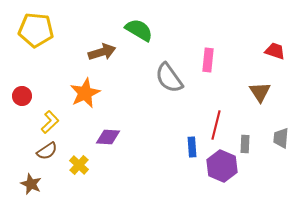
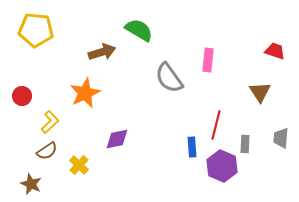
purple diamond: moved 9 px right, 2 px down; rotated 15 degrees counterclockwise
